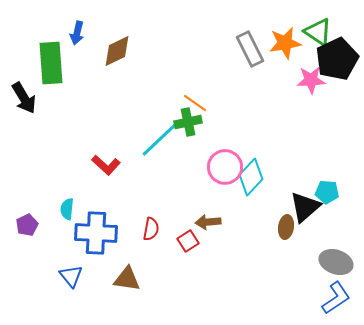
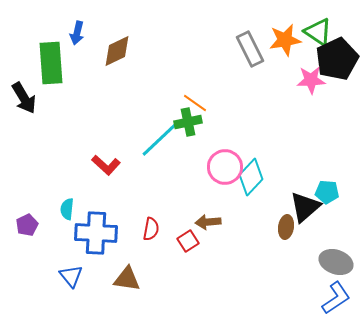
orange star: moved 3 px up
